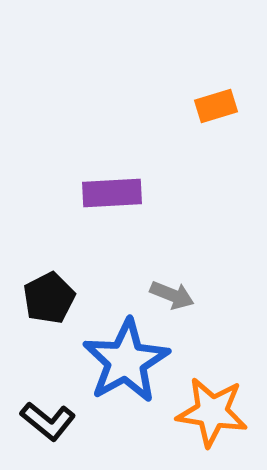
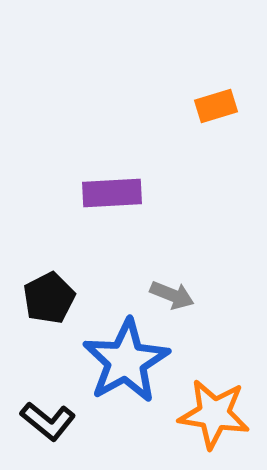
orange star: moved 2 px right, 2 px down
